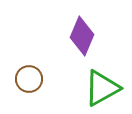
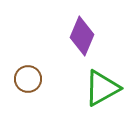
brown circle: moved 1 px left
